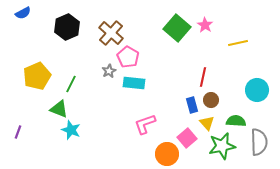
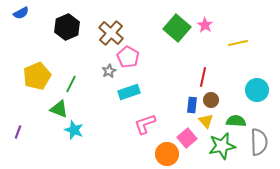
blue semicircle: moved 2 px left
cyan rectangle: moved 5 px left, 9 px down; rotated 25 degrees counterclockwise
blue rectangle: rotated 21 degrees clockwise
yellow triangle: moved 1 px left, 2 px up
cyan star: moved 3 px right
